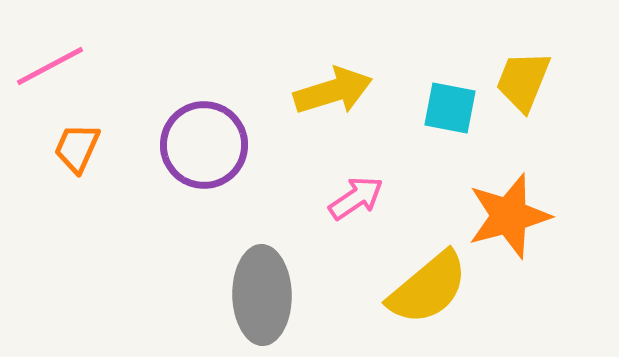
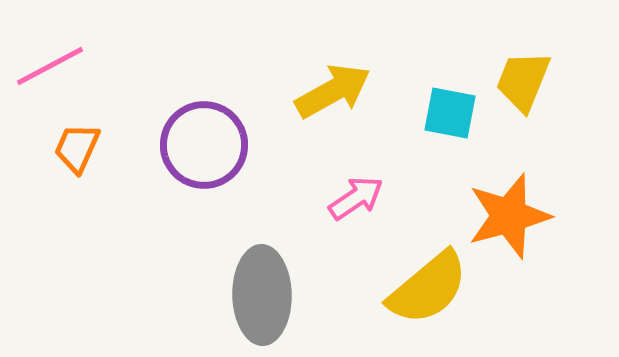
yellow arrow: rotated 12 degrees counterclockwise
cyan square: moved 5 px down
